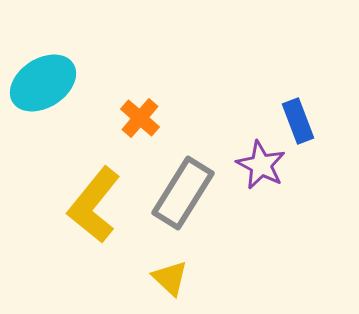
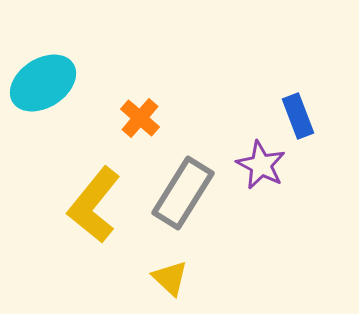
blue rectangle: moved 5 px up
